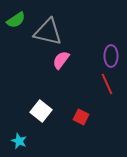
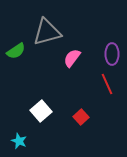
green semicircle: moved 31 px down
gray triangle: moved 1 px left; rotated 28 degrees counterclockwise
purple ellipse: moved 1 px right, 2 px up
pink semicircle: moved 11 px right, 2 px up
white square: rotated 10 degrees clockwise
red square: rotated 21 degrees clockwise
